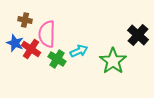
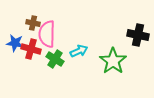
brown cross: moved 8 px right, 3 px down
black cross: rotated 30 degrees counterclockwise
blue star: rotated 12 degrees counterclockwise
red cross: rotated 18 degrees counterclockwise
green cross: moved 2 px left
